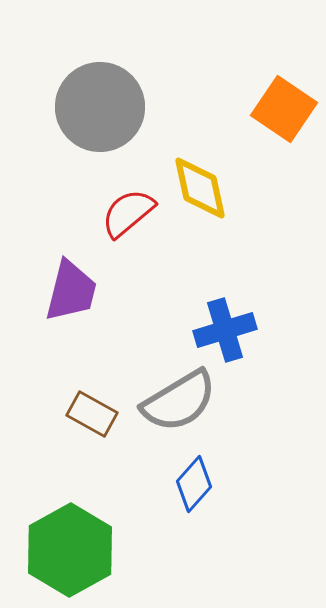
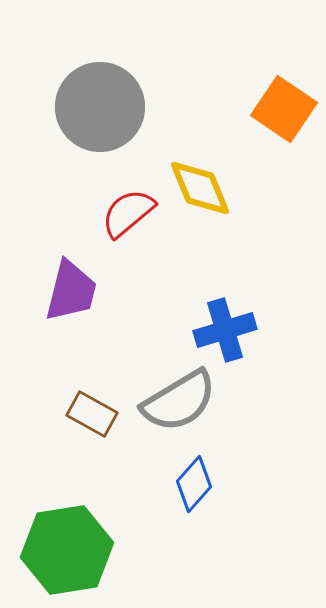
yellow diamond: rotated 10 degrees counterclockwise
green hexagon: moved 3 px left; rotated 20 degrees clockwise
